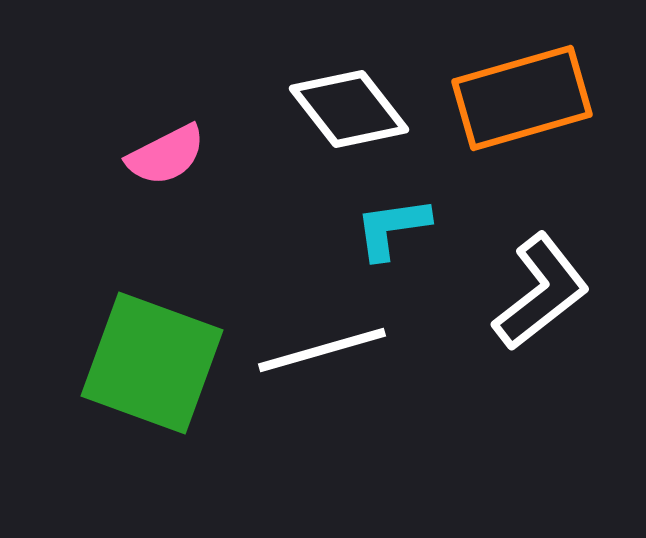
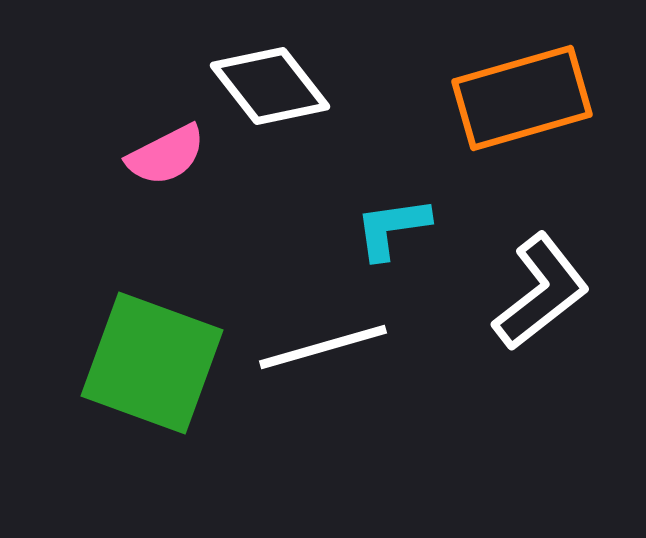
white diamond: moved 79 px left, 23 px up
white line: moved 1 px right, 3 px up
